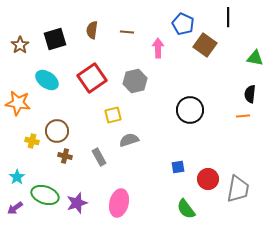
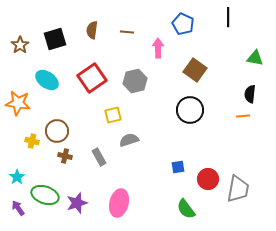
brown square: moved 10 px left, 25 px down
purple arrow: moved 3 px right; rotated 91 degrees clockwise
